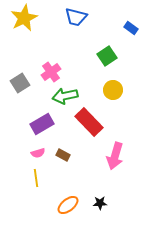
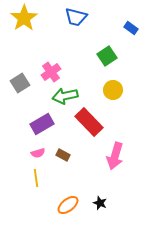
yellow star: rotated 8 degrees counterclockwise
black star: rotated 24 degrees clockwise
